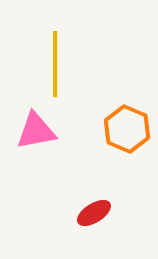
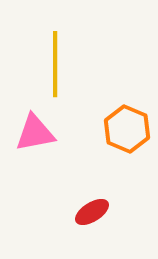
pink triangle: moved 1 px left, 2 px down
red ellipse: moved 2 px left, 1 px up
